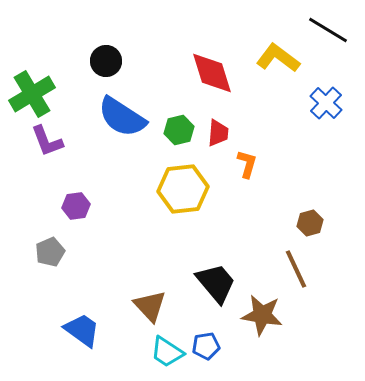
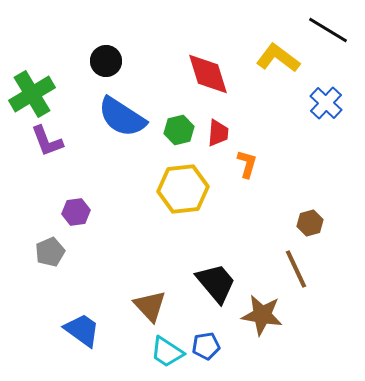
red diamond: moved 4 px left, 1 px down
purple hexagon: moved 6 px down
